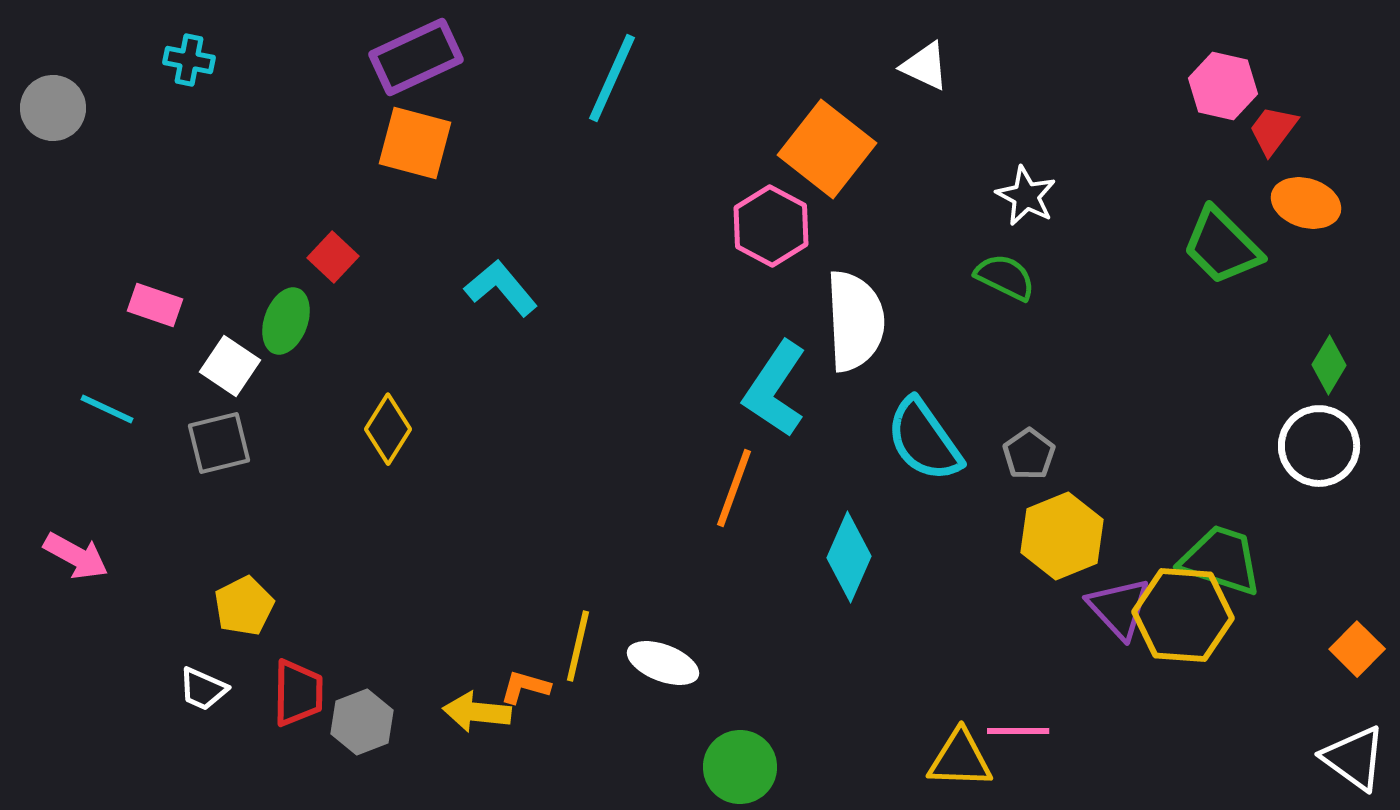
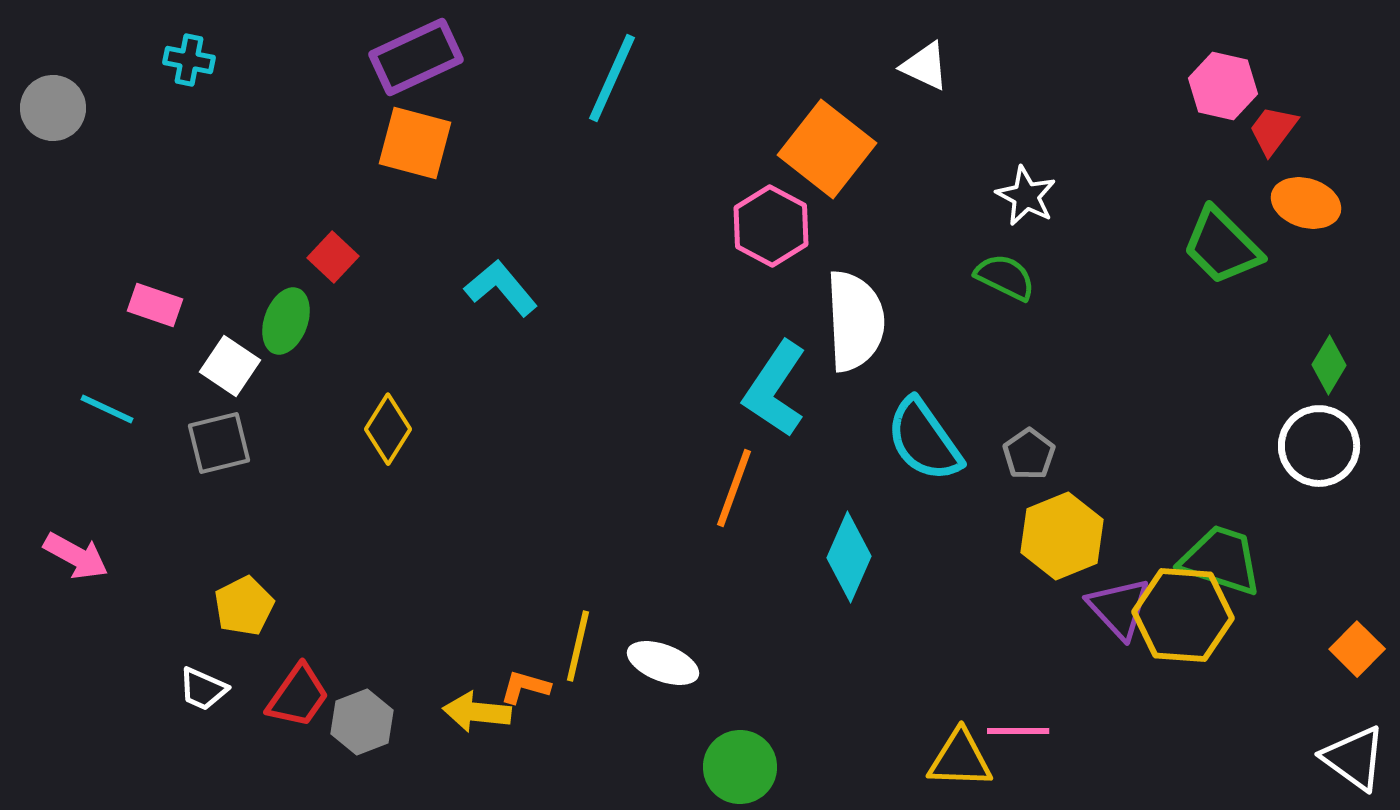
red trapezoid at (298, 693): moved 3 px down; rotated 34 degrees clockwise
